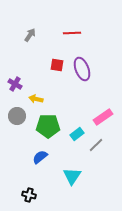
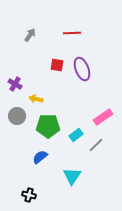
cyan rectangle: moved 1 px left, 1 px down
